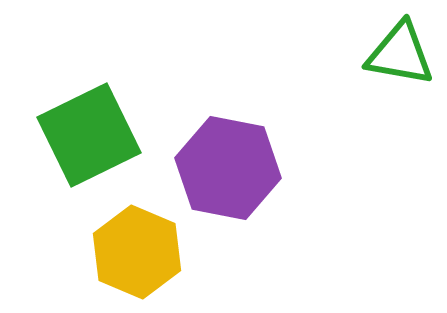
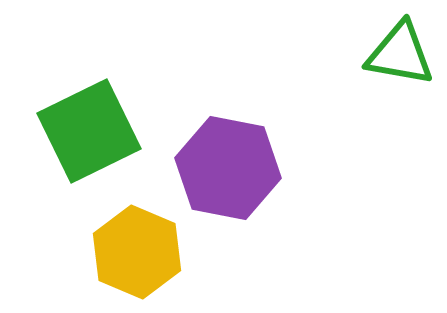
green square: moved 4 px up
